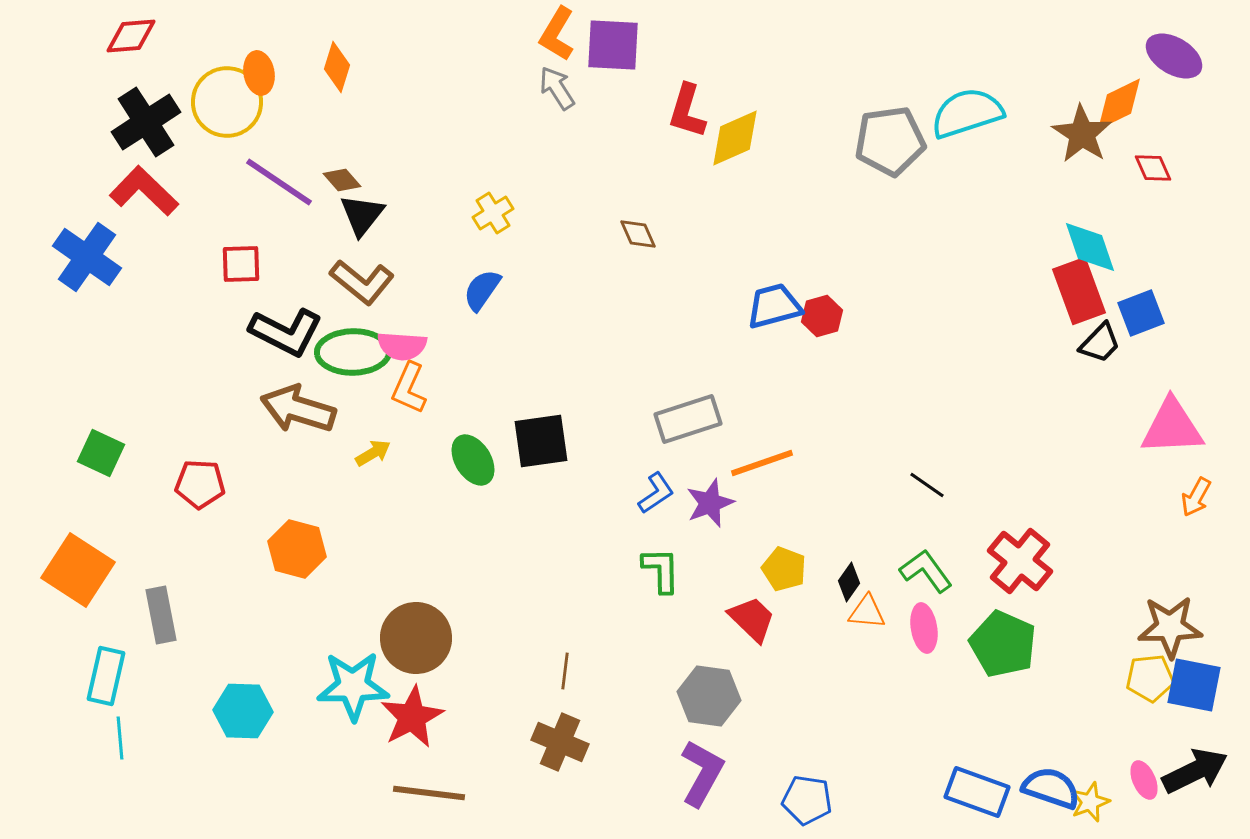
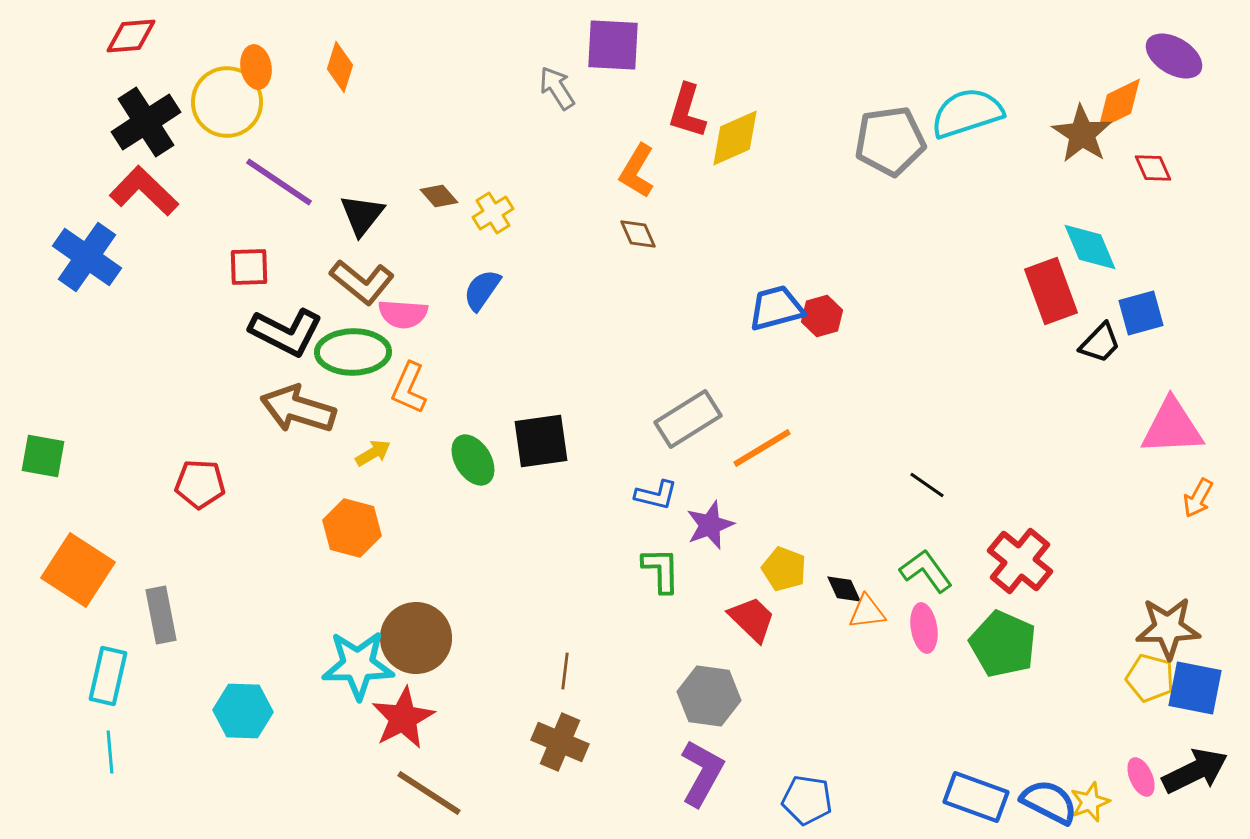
orange L-shape at (557, 34): moved 80 px right, 137 px down
orange diamond at (337, 67): moved 3 px right
orange ellipse at (259, 73): moved 3 px left, 6 px up
brown diamond at (342, 180): moved 97 px right, 16 px down
cyan diamond at (1090, 247): rotated 4 degrees counterclockwise
red square at (241, 264): moved 8 px right, 3 px down
red rectangle at (1079, 291): moved 28 px left
blue trapezoid at (774, 306): moved 2 px right, 2 px down
blue square at (1141, 313): rotated 6 degrees clockwise
pink semicircle at (402, 346): moved 1 px right, 32 px up
gray rectangle at (688, 419): rotated 14 degrees counterclockwise
green square at (101, 453): moved 58 px left, 3 px down; rotated 15 degrees counterclockwise
orange line at (762, 463): moved 15 px up; rotated 12 degrees counterclockwise
blue L-shape at (656, 493): moved 2 px down; rotated 48 degrees clockwise
orange arrow at (1196, 497): moved 2 px right, 1 px down
purple star at (710, 503): moved 22 px down
orange hexagon at (297, 549): moved 55 px right, 21 px up
black diamond at (849, 582): moved 5 px left, 7 px down; rotated 60 degrees counterclockwise
orange triangle at (867, 612): rotated 12 degrees counterclockwise
brown star at (1170, 627): moved 2 px left, 1 px down
cyan rectangle at (106, 676): moved 2 px right
yellow pentagon at (1150, 678): rotated 21 degrees clockwise
blue square at (1194, 685): moved 1 px right, 3 px down
cyan star at (353, 686): moved 5 px right, 21 px up
red star at (412, 717): moved 9 px left, 1 px down
cyan line at (120, 738): moved 10 px left, 14 px down
pink ellipse at (1144, 780): moved 3 px left, 3 px up
blue semicircle at (1051, 788): moved 2 px left, 14 px down; rotated 8 degrees clockwise
blue rectangle at (977, 792): moved 1 px left, 5 px down
brown line at (429, 793): rotated 26 degrees clockwise
